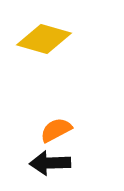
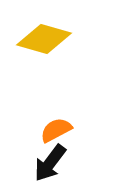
black arrow: rotated 51 degrees counterclockwise
